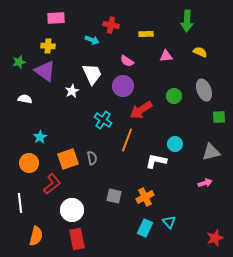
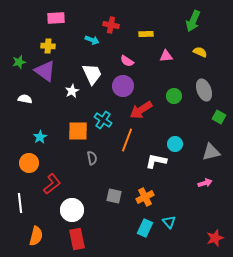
green arrow: moved 6 px right; rotated 20 degrees clockwise
green square: rotated 32 degrees clockwise
orange square: moved 10 px right, 28 px up; rotated 20 degrees clockwise
